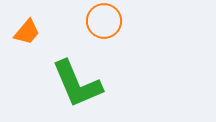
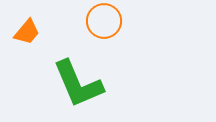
green L-shape: moved 1 px right
